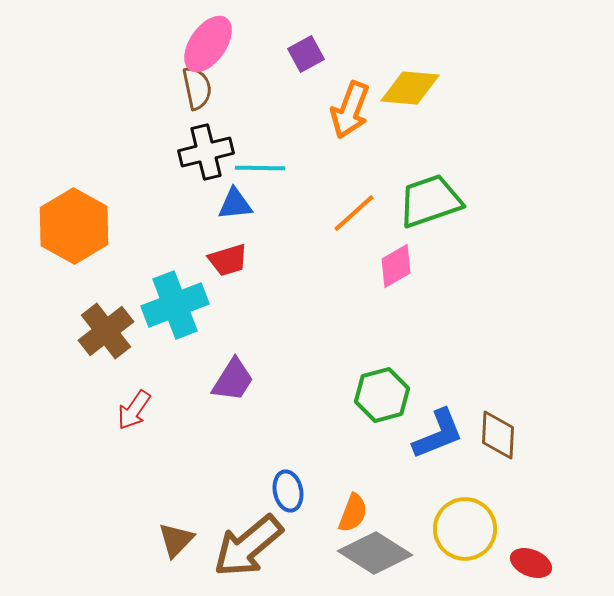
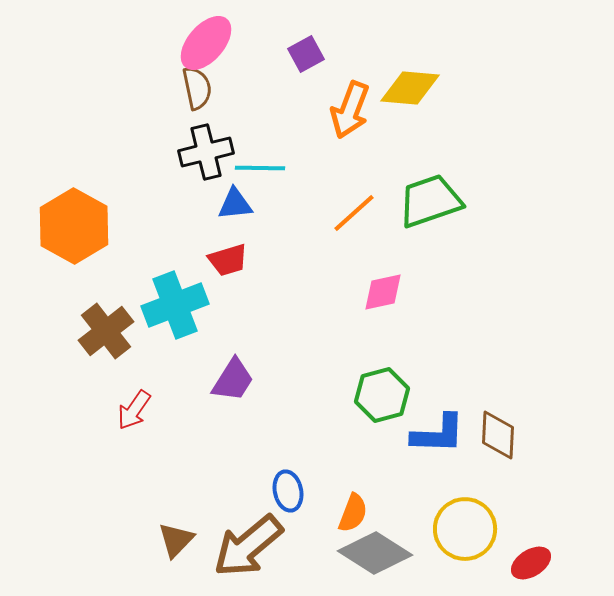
pink ellipse: moved 2 px left, 1 px up; rotated 6 degrees clockwise
pink diamond: moved 13 px left, 26 px down; rotated 18 degrees clockwise
blue L-shape: rotated 24 degrees clockwise
red ellipse: rotated 54 degrees counterclockwise
